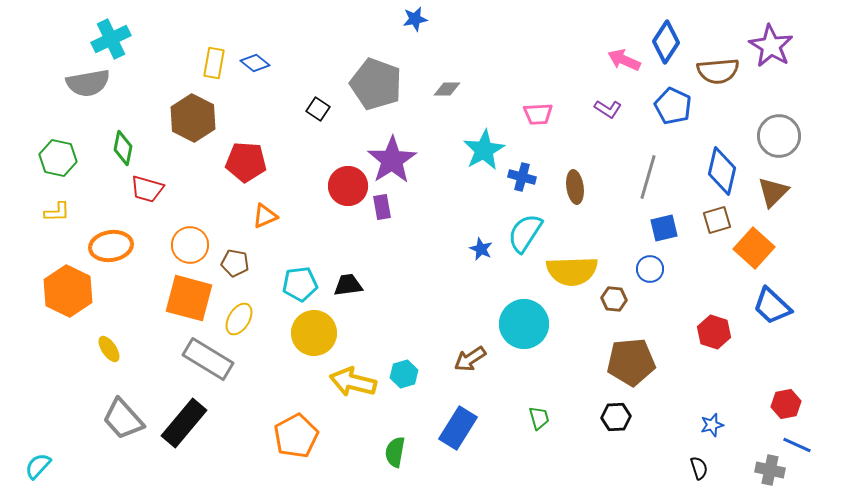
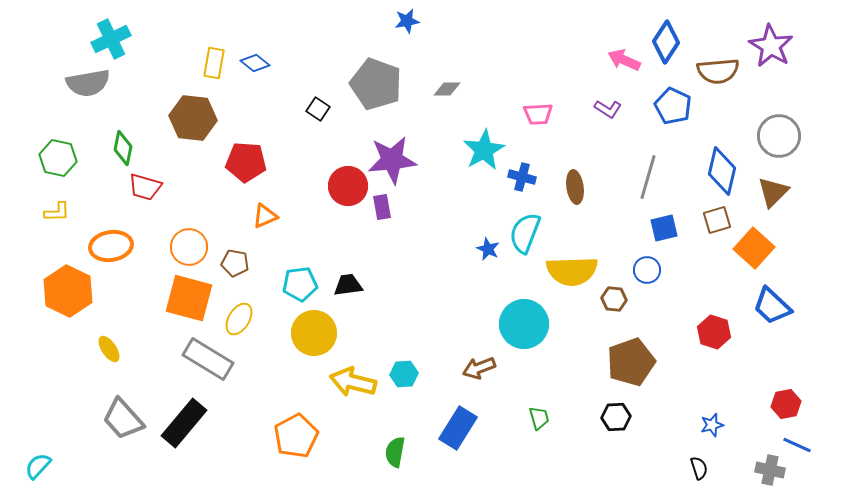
blue star at (415, 19): moved 8 px left, 2 px down
brown hexagon at (193, 118): rotated 21 degrees counterclockwise
purple star at (392, 160): rotated 27 degrees clockwise
red trapezoid at (147, 189): moved 2 px left, 2 px up
cyan semicircle at (525, 233): rotated 12 degrees counterclockwise
orange circle at (190, 245): moved 1 px left, 2 px down
blue star at (481, 249): moved 7 px right
blue circle at (650, 269): moved 3 px left, 1 px down
brown arrow at (470, 359): moved 9 px right, 9 px down; rotated 12 degrees clockwise
brown pentagon at (631, 362): rotated 15 degrees counterclockwise
cyan hexagon at (404, 374): rotated 12 degrees clockwise
